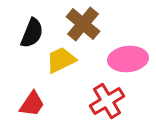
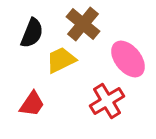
pink ellipse: rotated 57 degrees clockwise
